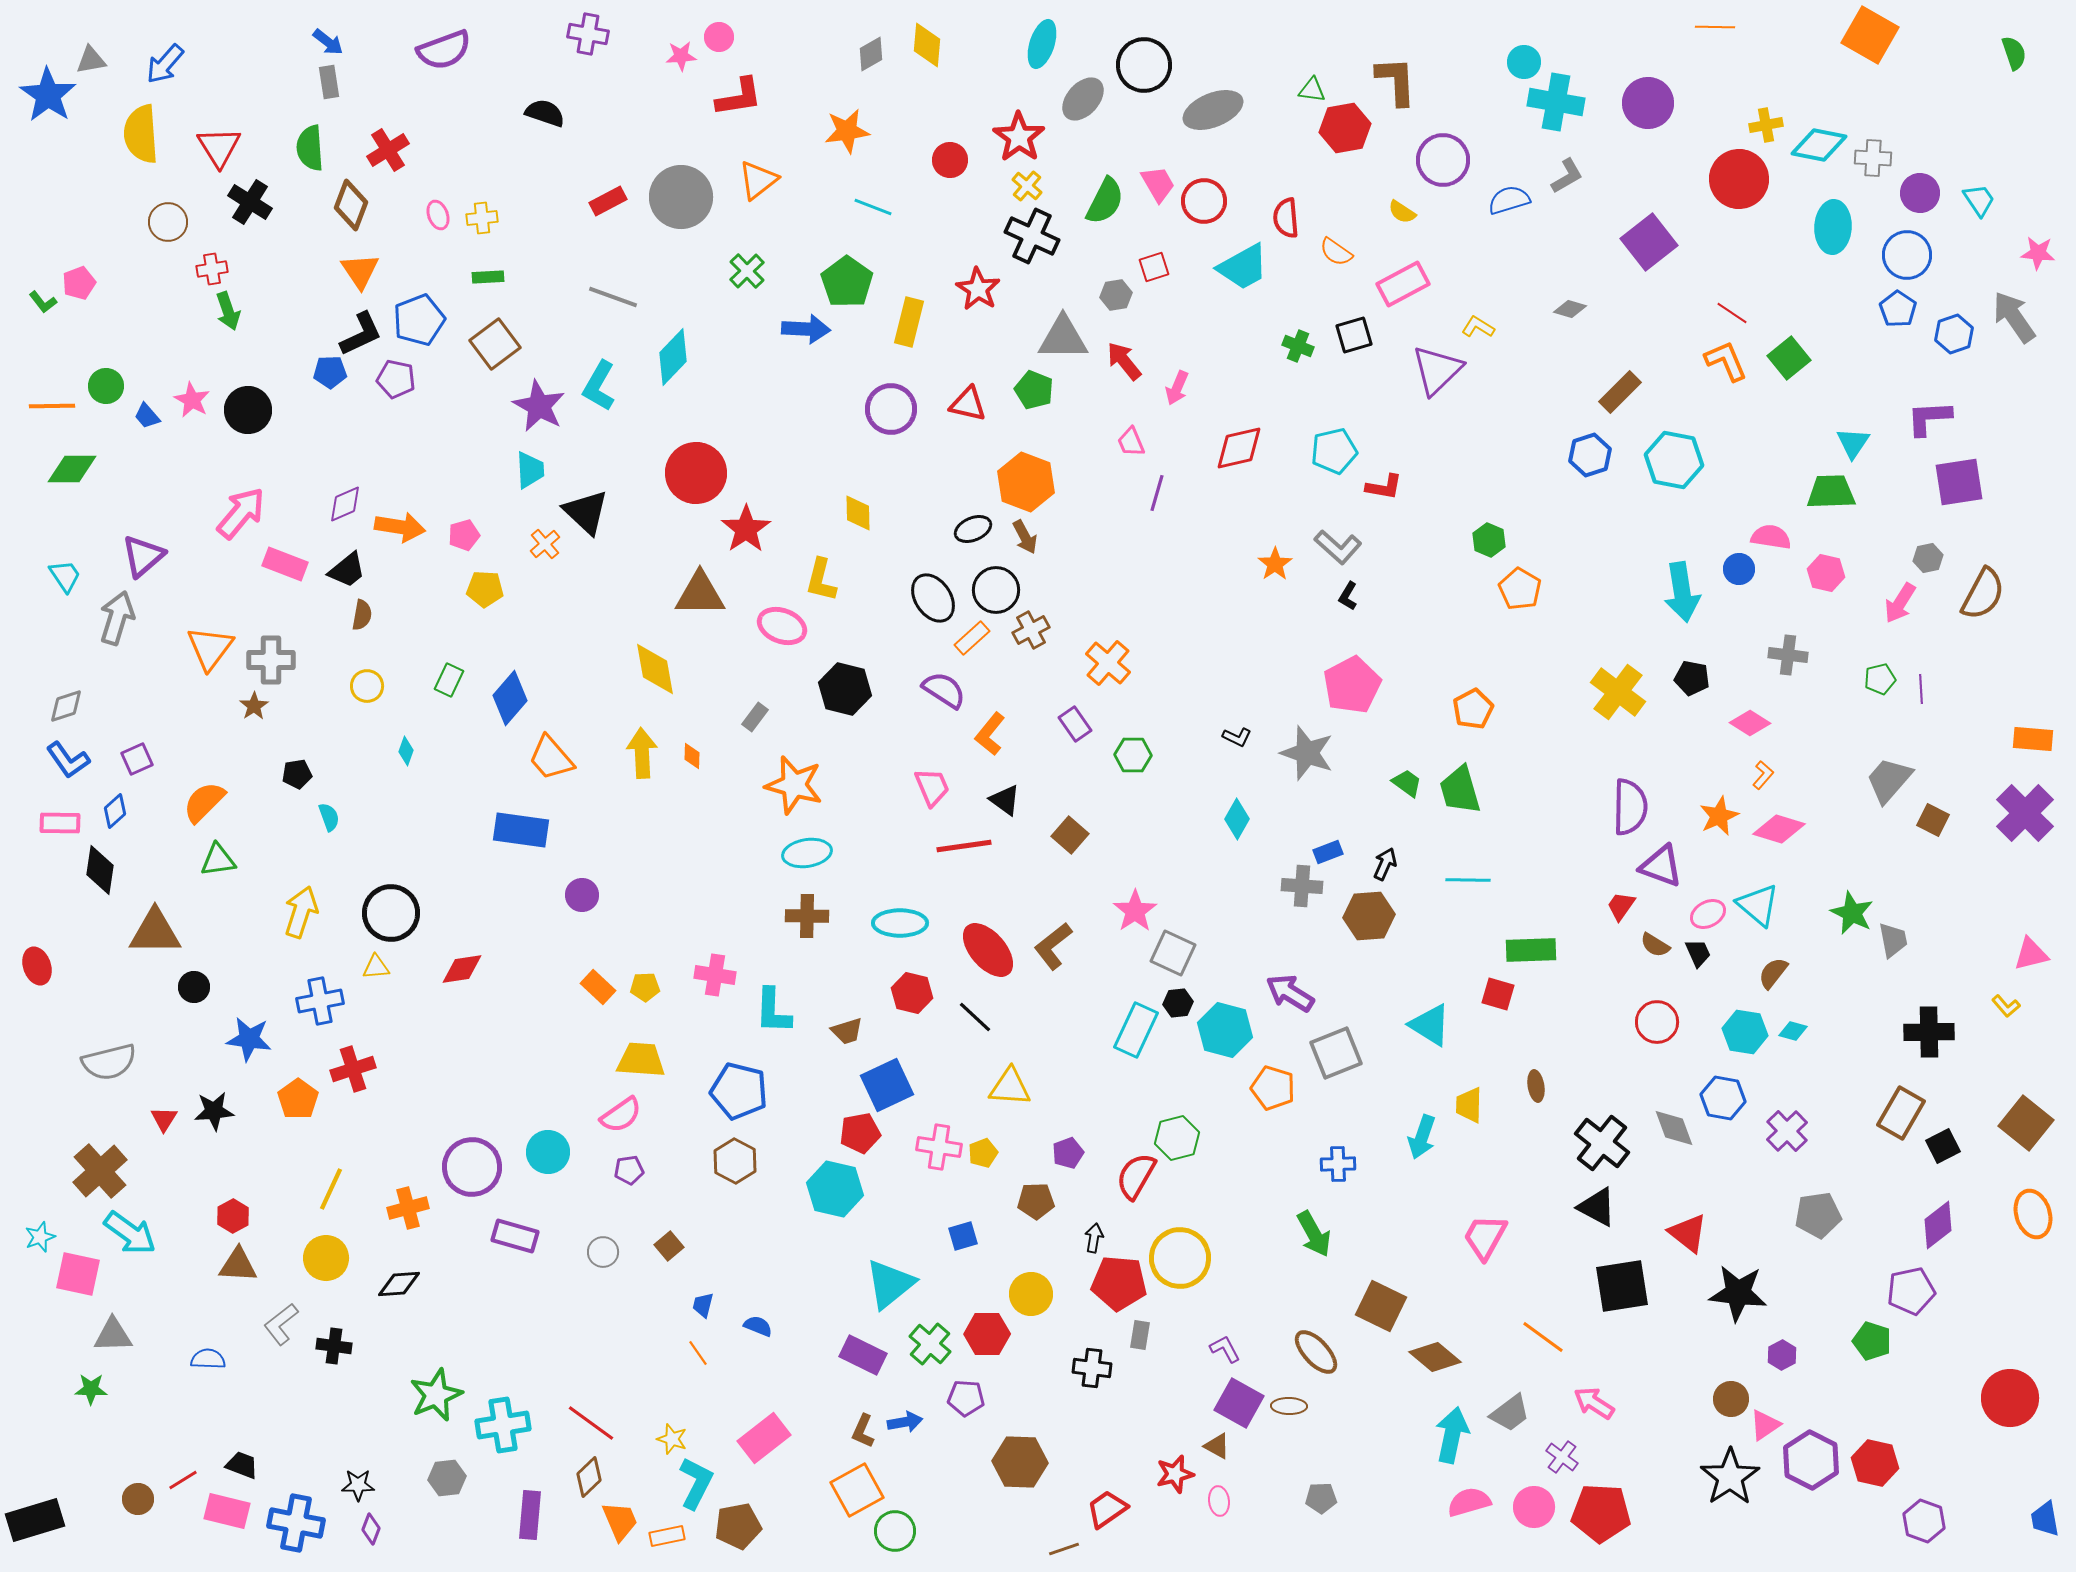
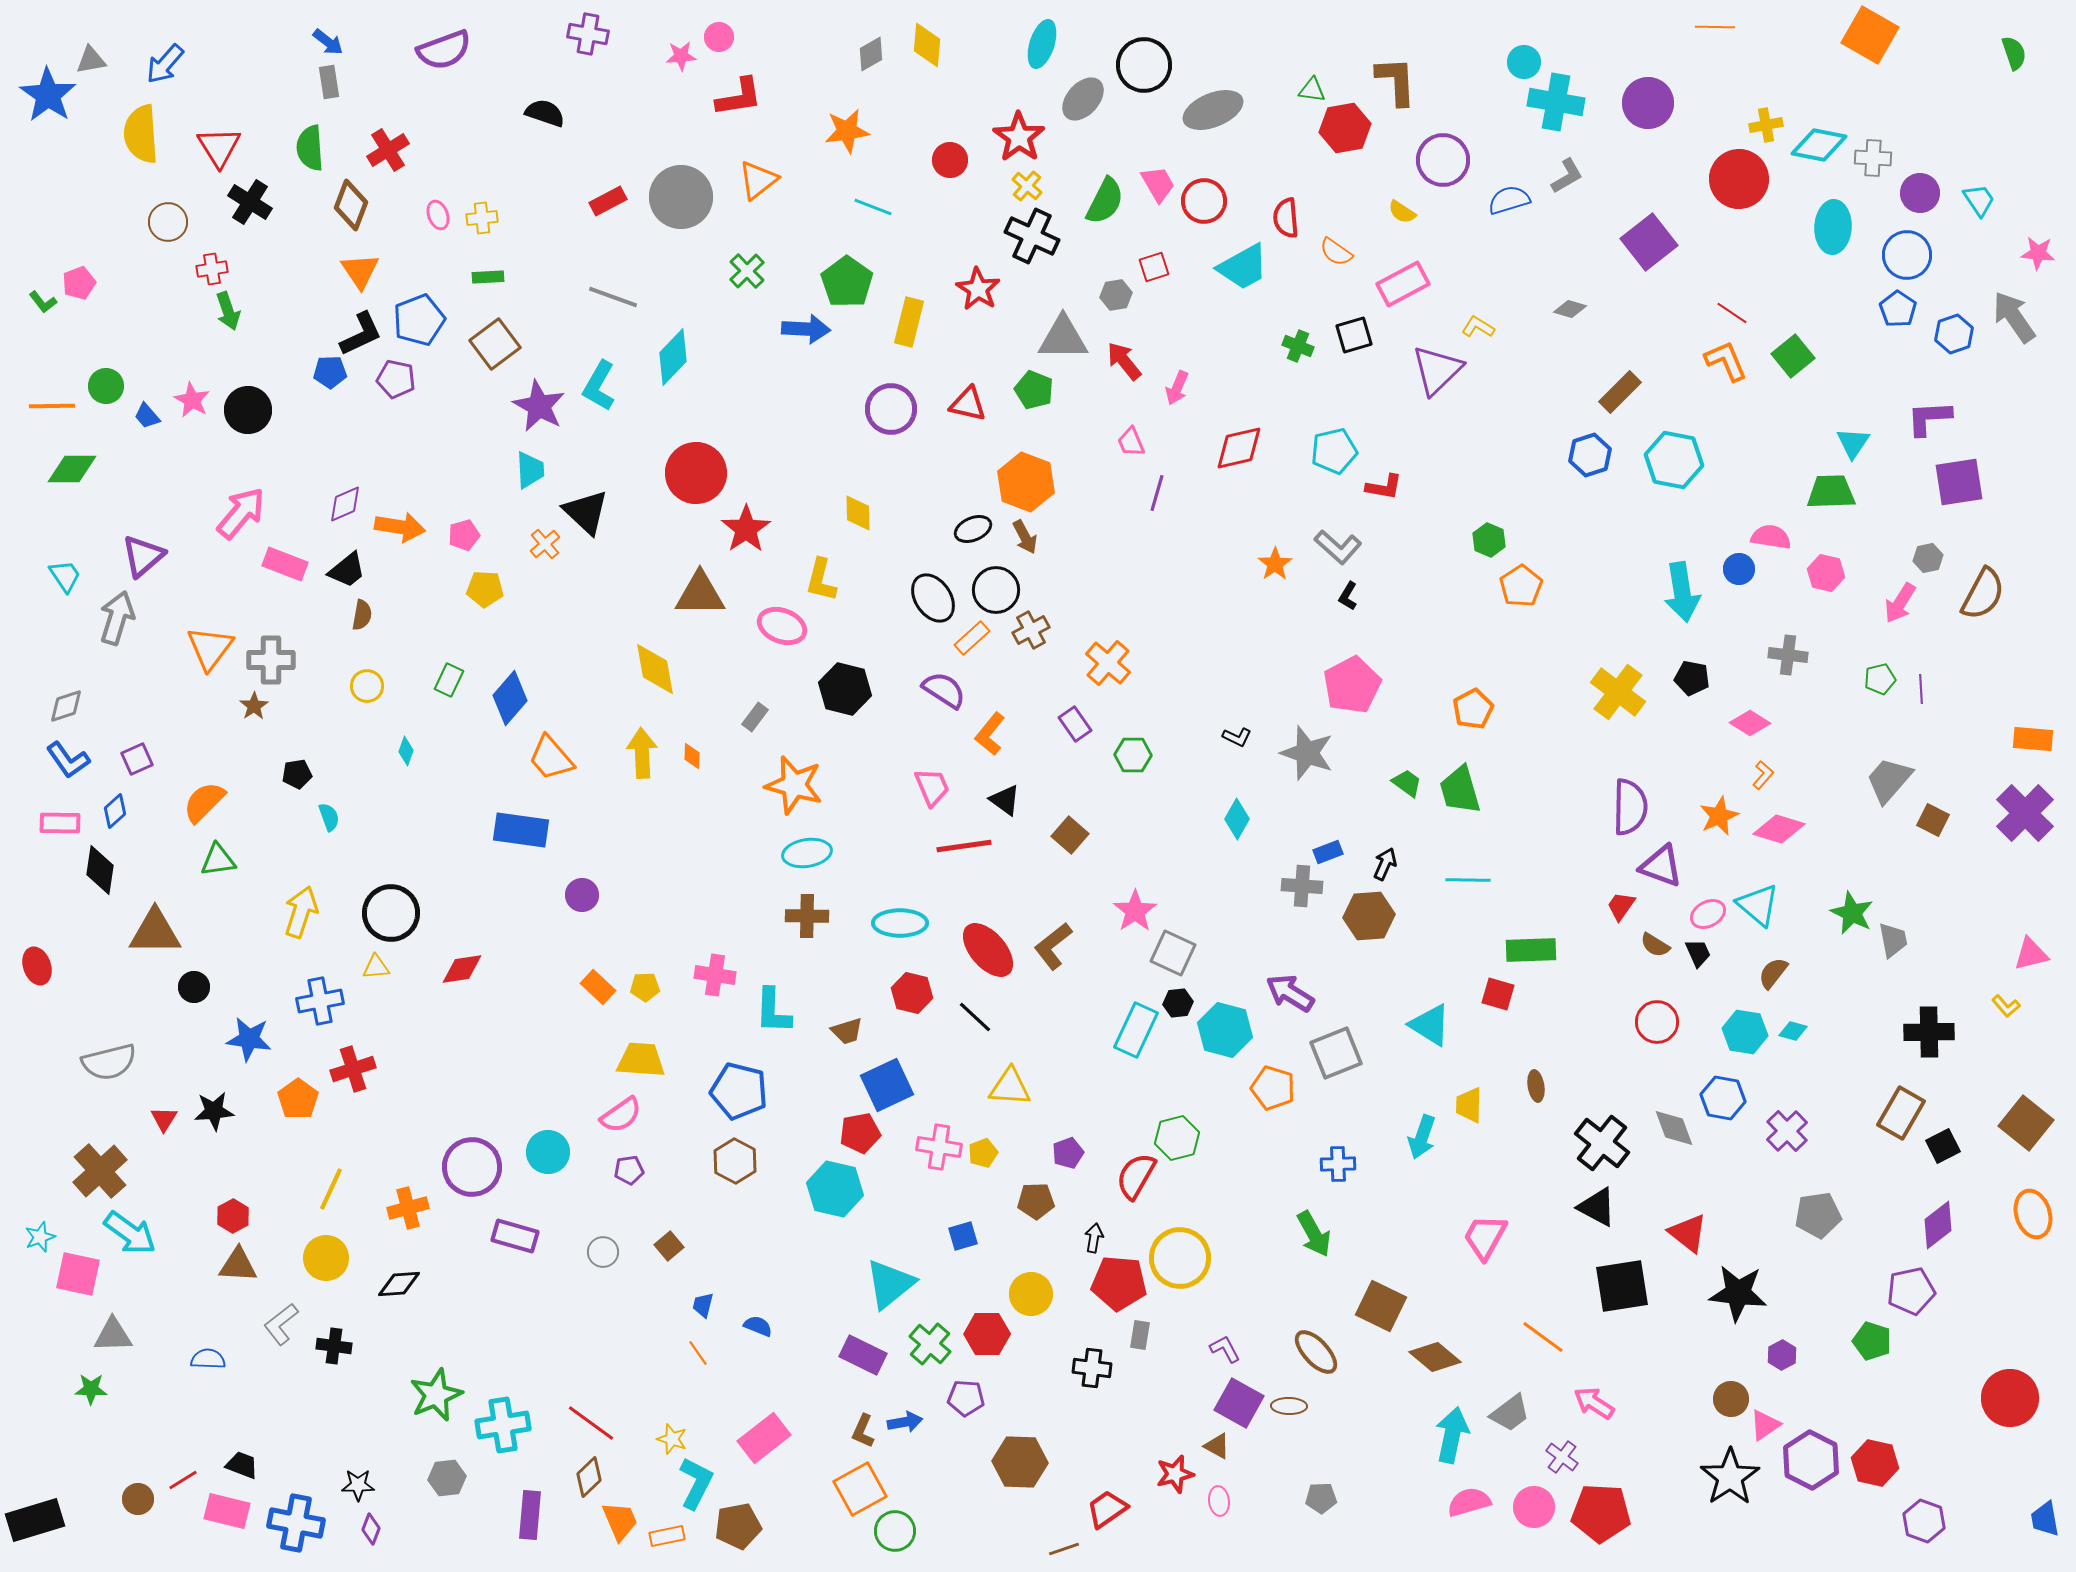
green square at (1789, 358): moved 4 px right, 2 px up
orange pentagon at (1520, 589): moved 1 px right, 3 px up; rotated 9 degrees clockwise
orange square at (857, 1490): moved 3 px right, 1 px up
